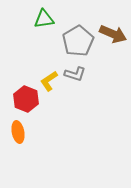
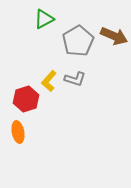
green triangle: rotated 20 degrees counterclockwise
brown arrow: moved 1 px right, 2 px down
gray L-shape: moved 5 px down
yellow L-shape: rotated 15 degrees counterclockwise
red hexagon: rotated 20 degrees clockwise
